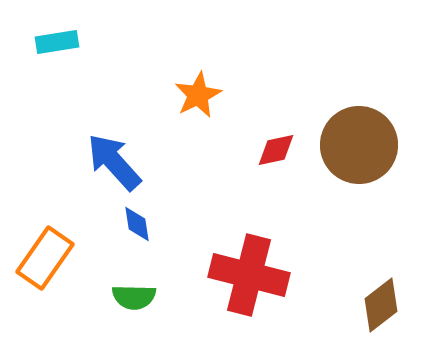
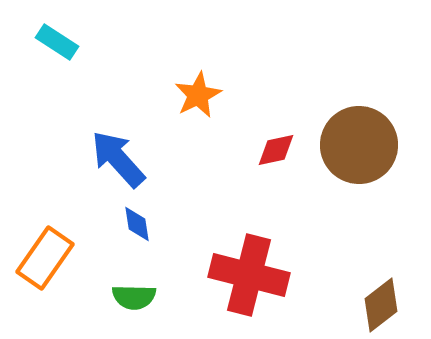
cyan rectangle: rotated 42 degrees clockwise
blue arrow: moved 4 px right, 3 px up
